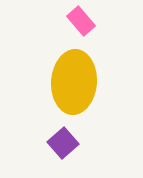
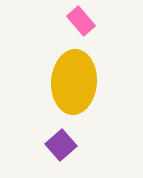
purple square: moved 2 px left, 2 px down
